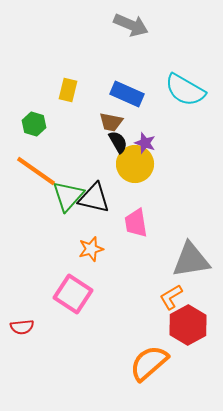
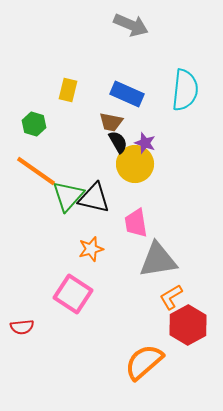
cyan semicircle: rotated 114 degrees counterclockwise
gray triangle: moved 33 px left
orange semicircle: moved 5 px left, 1 px up
